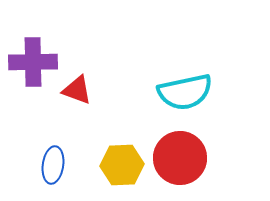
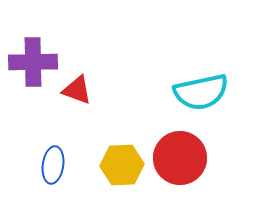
cyan semicircle: moved 16 px right
